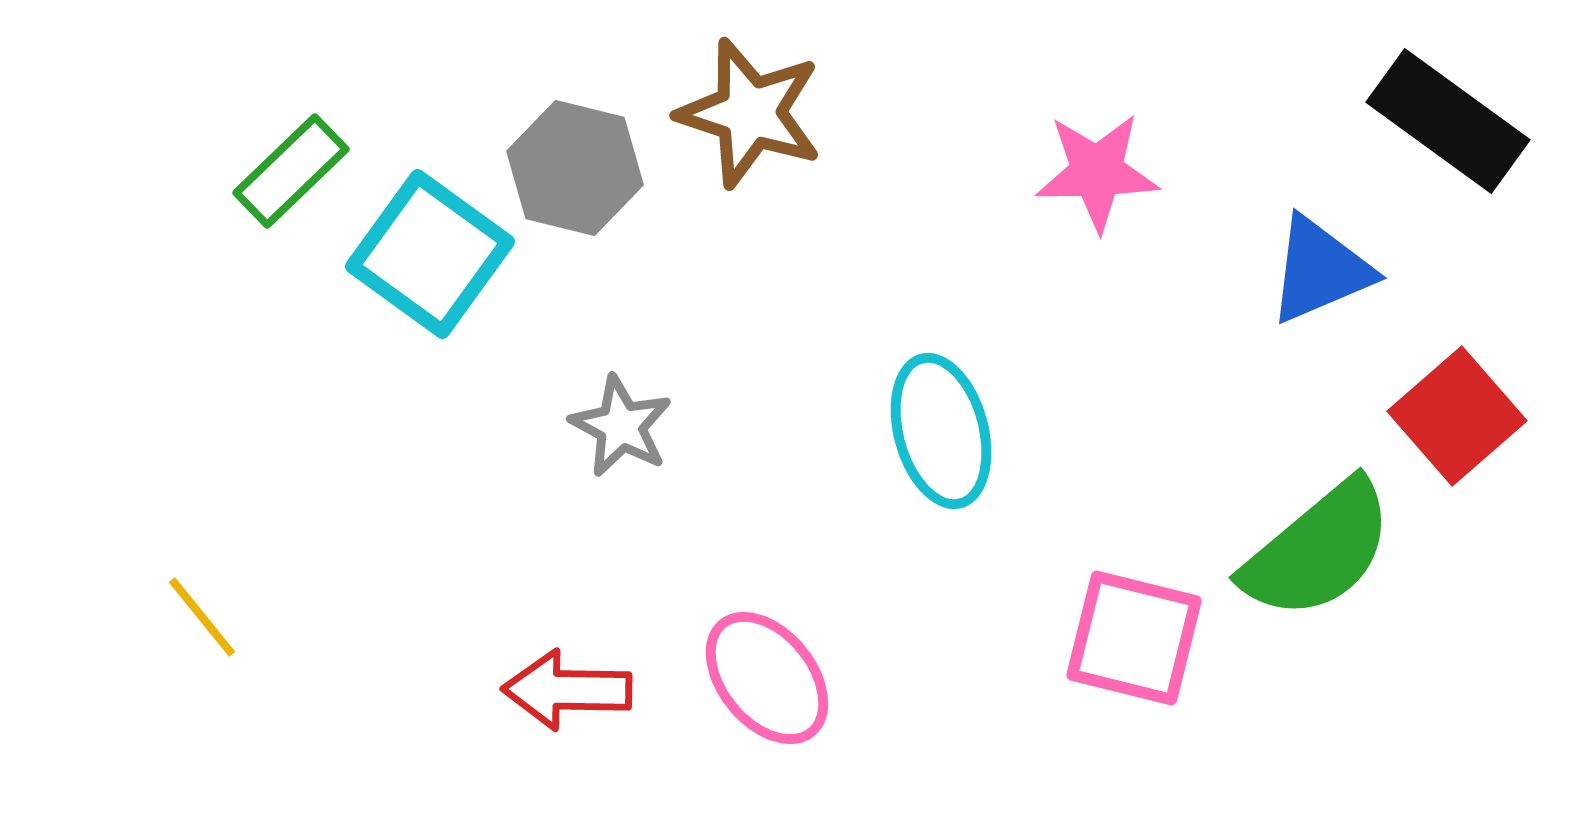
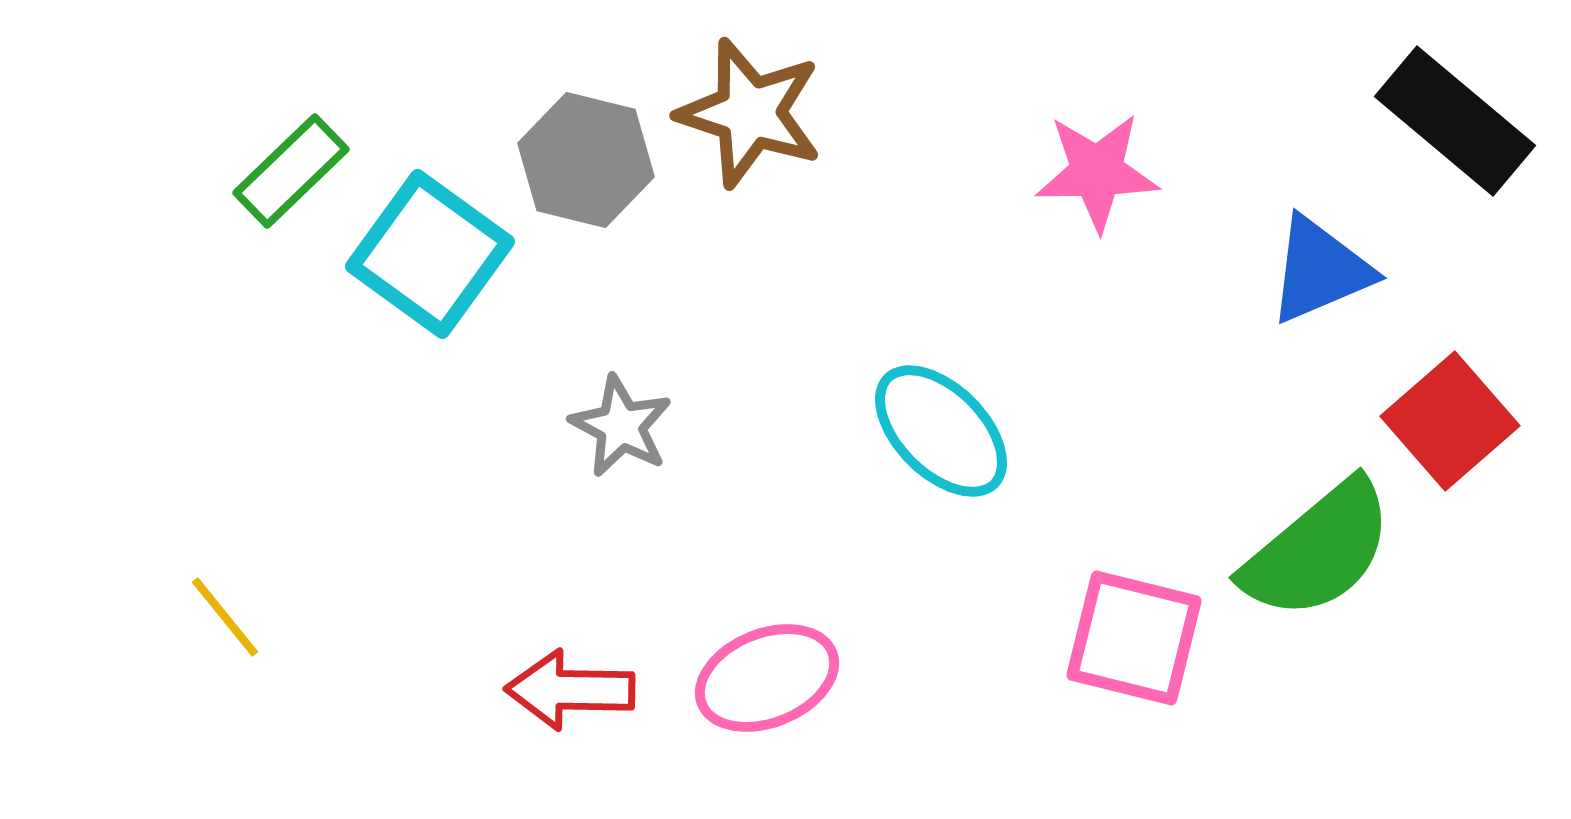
black rectangle: moved 7 px right; rotated 4 degrees clockwise
gray hexagon: moved 11 px right, 8 px up
red square: moved 7 px left, 5 px down
cyan ellipse: rotated 30 degrees counterclockwise
yellow line: moved 23 px right
pink ellipse: rotated 73 degrees counterclockwise
red arrow: moved 3 px right
